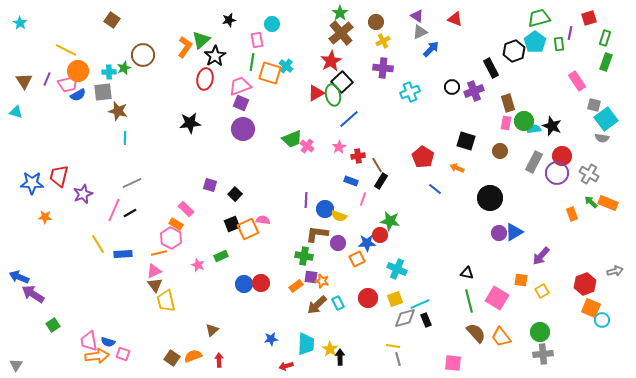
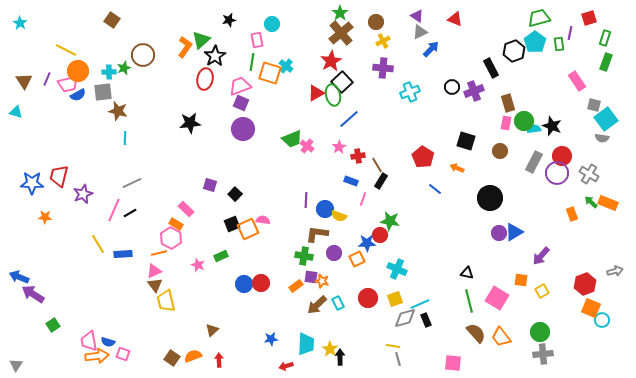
purple circle at (338, 243): moved 4 px left, 10 px down
